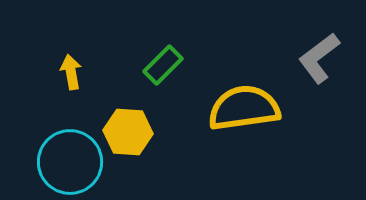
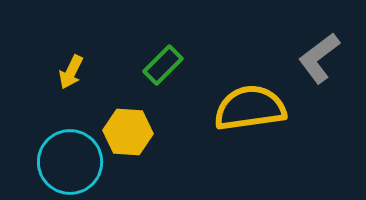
yellow arrow: rotated 144 degrees counterclockwise
yellow semicircle: moved 6 px right
